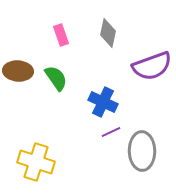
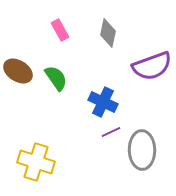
pink rectangle: moved 1 px left, 5 px up; rotated 10 degrees counterclockwise
brown ellipse: rotated 28 degrees clockwise
gray ellipse: moved 1 px up
